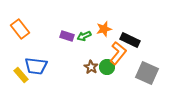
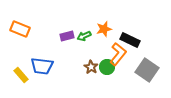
orange rectangle: rotated 30 degrees counterclockwise
purple rectangle: rotated 32 degrees counterclockwise
orange L-shape: moved 1 px down
blue trapezoid: moved 6 px right
gray square: moved 3 px up; rotated 10 degrees clockwise
